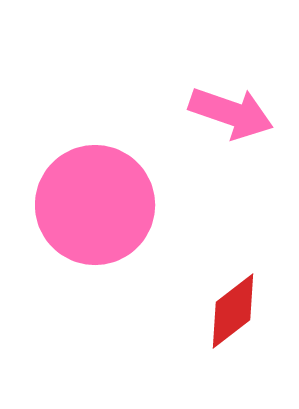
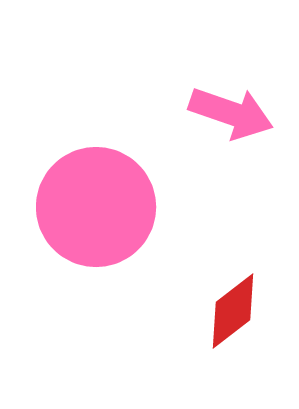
pink circle: moved 1 px right, 2 px down
